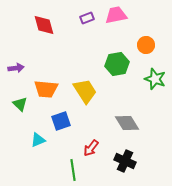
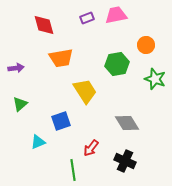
orange trapezoid: moved 15 px right, 31 px up; rotated 15 degrees counterclockwise
green triangle: rotated 35 degrees clockwise
cyan triangle: moved 2 px down
